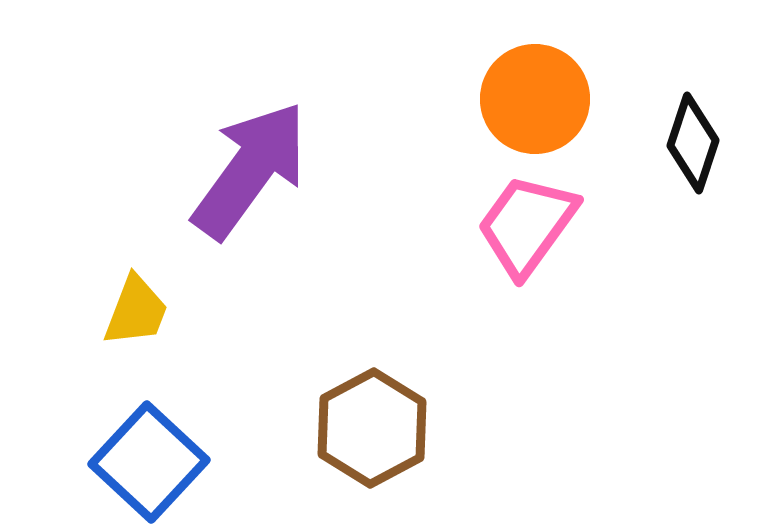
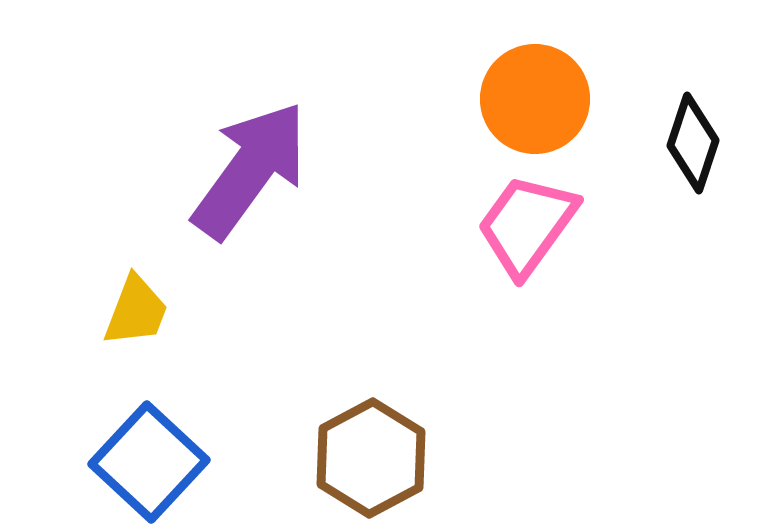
brown hexagon: moved 1 px left, 30 px down
